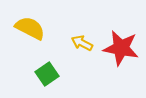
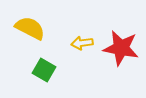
yellow arrow: rotated 35 degrees counterclockwise
green square: moved 3 px left, 4 px up; rotated 25 degrees counterclockwise
